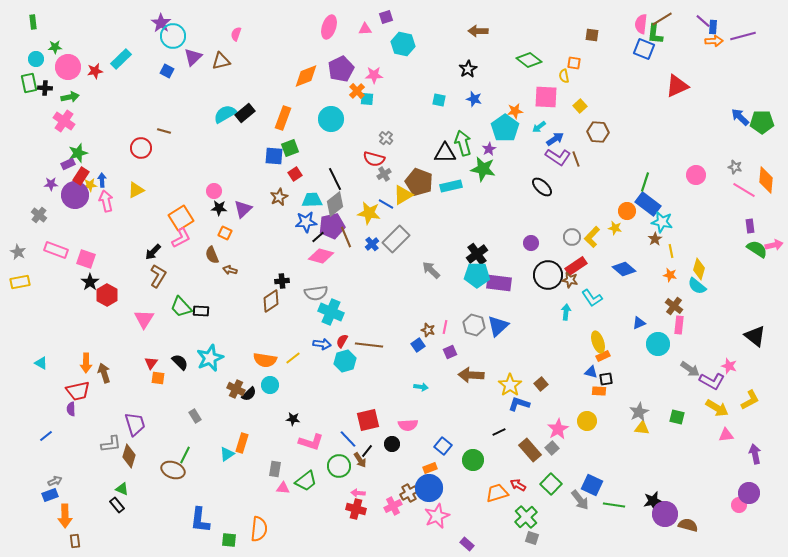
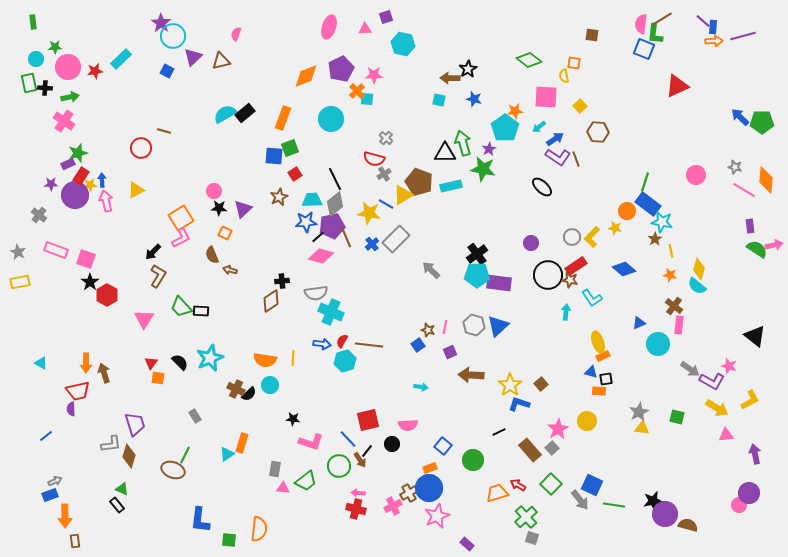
brown arrow at (478, 31): moved 28 px left, 47 px down
yellow line at (293, 358): rotated 49 degrees counterclockwise
